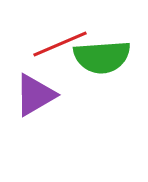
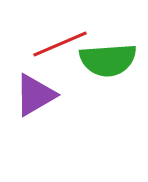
green semicircle: moved 6 px right, 3 px down
